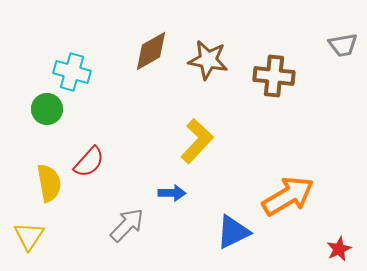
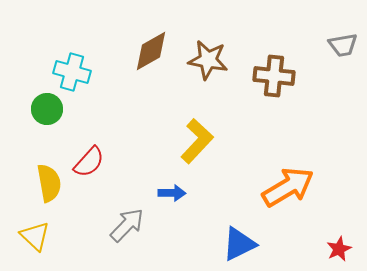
orange arrow: moved 9 px up
blue triangle: moved 6 px right, 12 px down
yellow triangle: moved 6 px right; rotated 20 degrees counterclockwise
